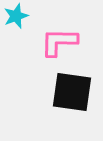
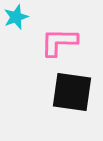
cyan star: moved 1 px down
